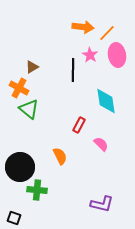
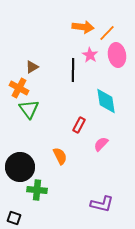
green triangle: rotated 15 degrees clockwise
pink semicircle: rotated 91 degrees counterclockwise
